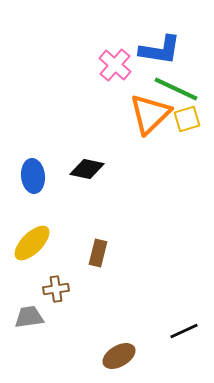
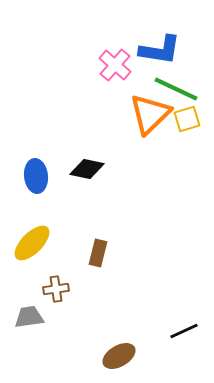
blue ellipse: moved 3 px right
